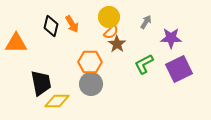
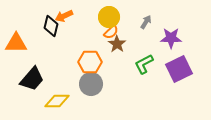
orange arrow: moved 8 px left, 8 px up; rotated 96 degrees clockwise
black trapezoid: moved 9 px left, 4 px up; rotated 52 degrees clockwise
